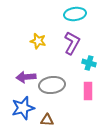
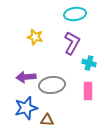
yellow star: moved 3 px left, 4 px up
blue star: moved 3 px right
